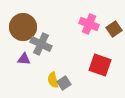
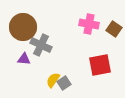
pink cross: rotated 12 degrees counterclockwise
brown square: rotated 21 degrees counterclockwise
gray cross: moved 1 px down
red square: rotated 30 degrees counterclockwise
yellow semicircle: rotated 49 degrees clockwise
